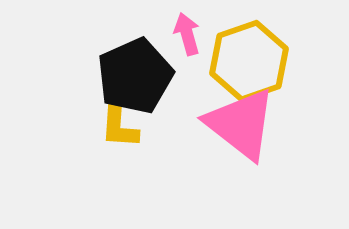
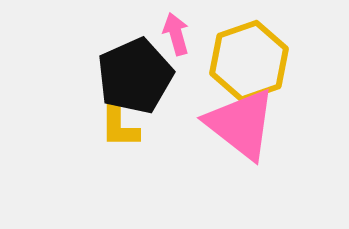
pink arrow: moved 11 px left
yellow L-shape: rotated 4 degrees counterclockwise
